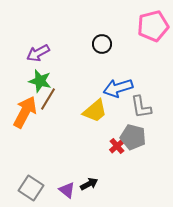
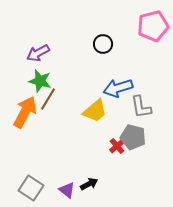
black circle: moved 1 px right
